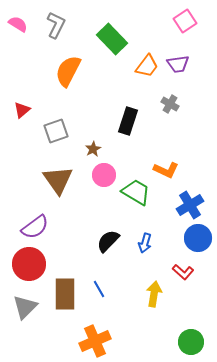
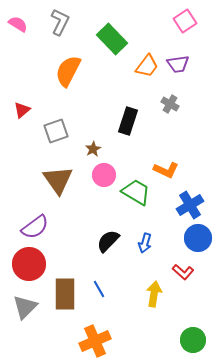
gray L-shape: moved 4 px right, 3 px up
green circle: moved 2 px right, 2 px up
